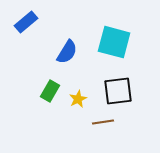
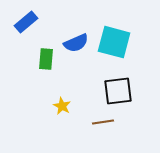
blue semicircle: moved 9 px right, 9 px up; rotated 35 degrees clockwise
green rectangle: moved 4 px left, 32 px up; rotated 25 degrees counterclockwise
yellow star: moved 16 px left, 7 px down; rotated 18 degrees counterclockwise
